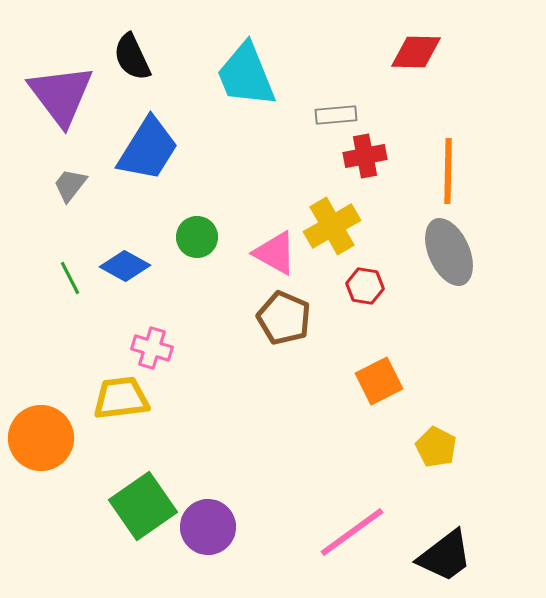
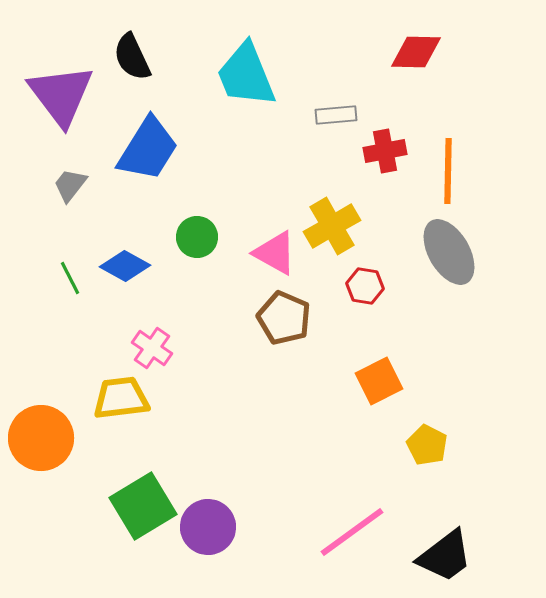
red cross: moved 20 px right, 5 px up
gray ellipse: rotated 6 degrees counterclockwise
pink cross: rotated 18 degrees clockwise
yellow pentagon: moved 9 px left, 2 px up
green square: rotated 4 degrees clockwise
